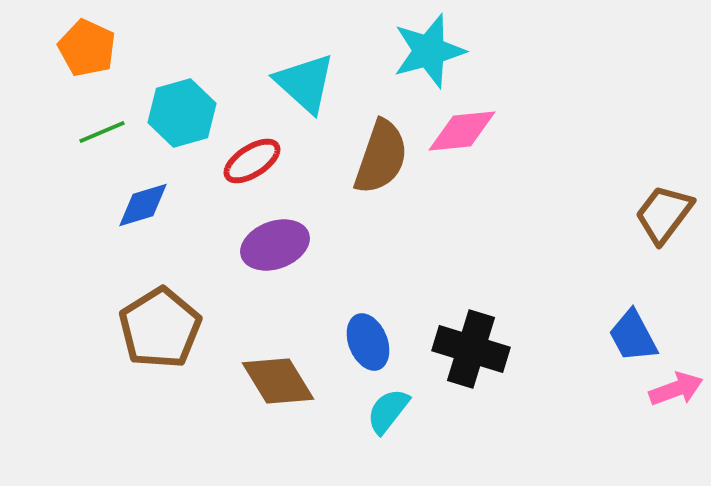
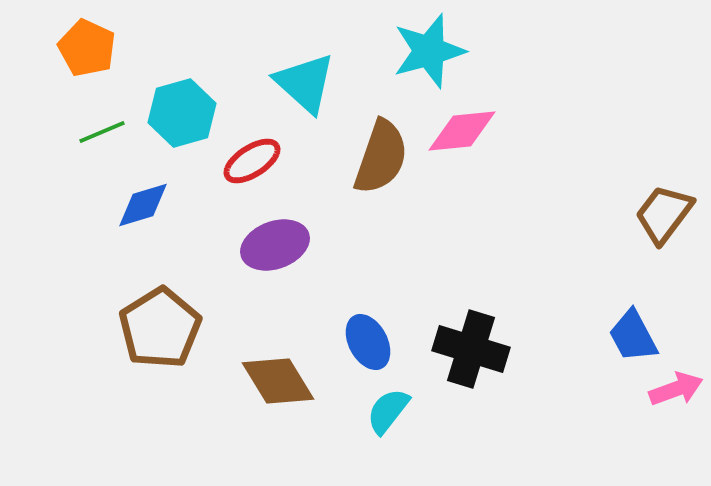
blue ellipse: rotated 6 degrees counterclockwise
